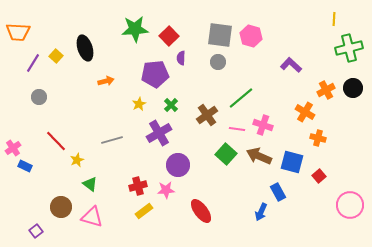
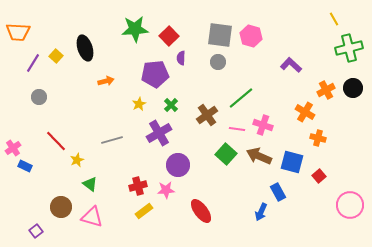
yellow line at (334, 19): rotated 32 degrees counterclockwise
